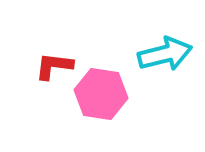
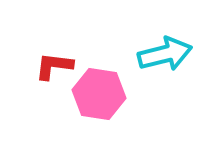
pink hexagon: moved 2 px left
